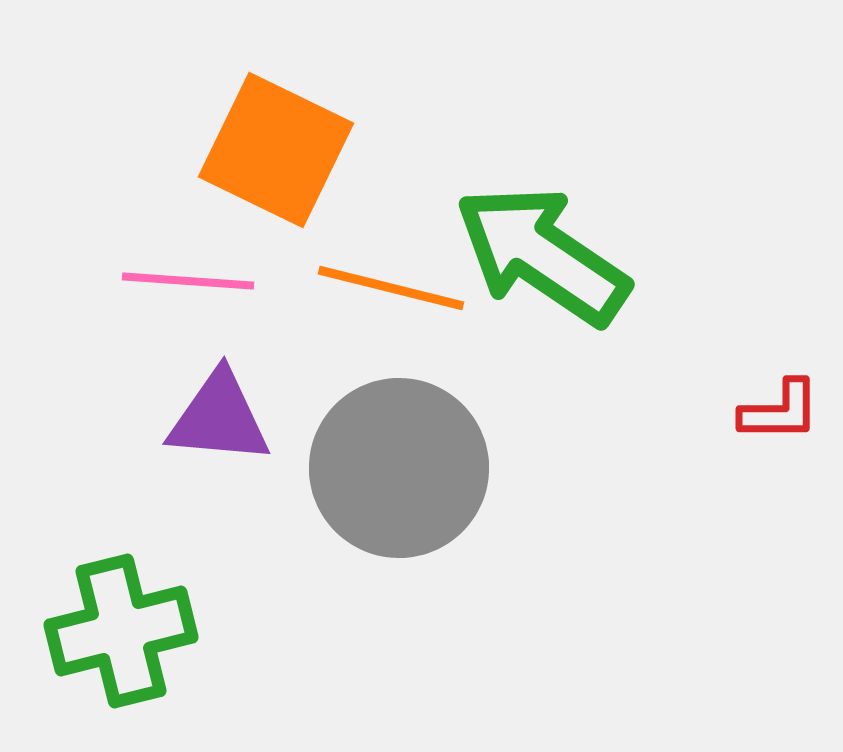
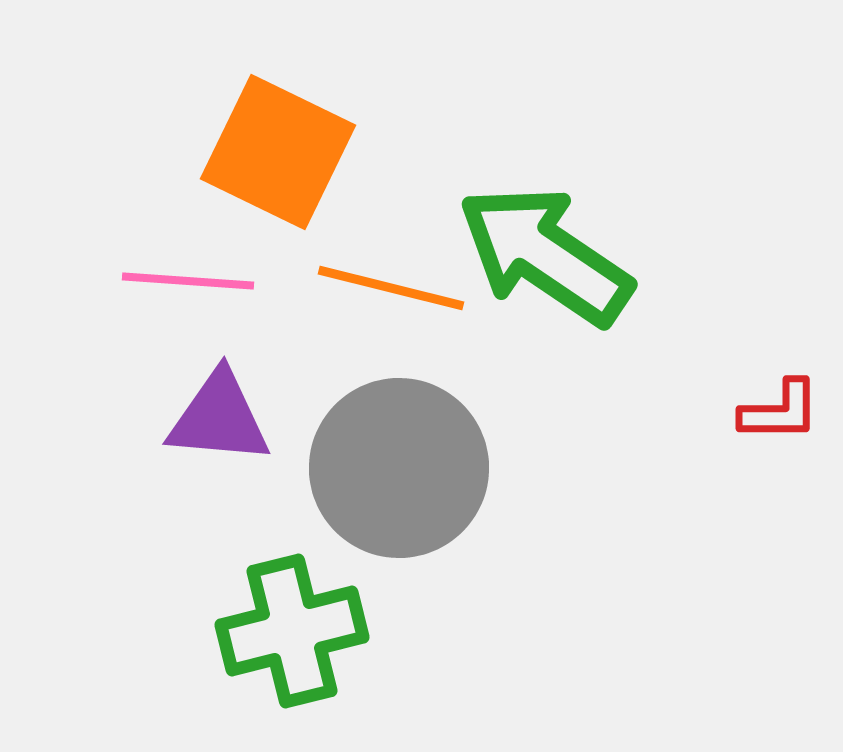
orange square: moved 2 px right, 2 px down
green arrow: moved 3 px right
green cross: moved 171 px right
